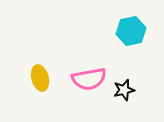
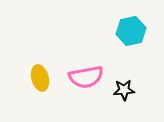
pink semicircle: moved 3 px left, 2 px up
black star: rotated 10 degrees clockwise
